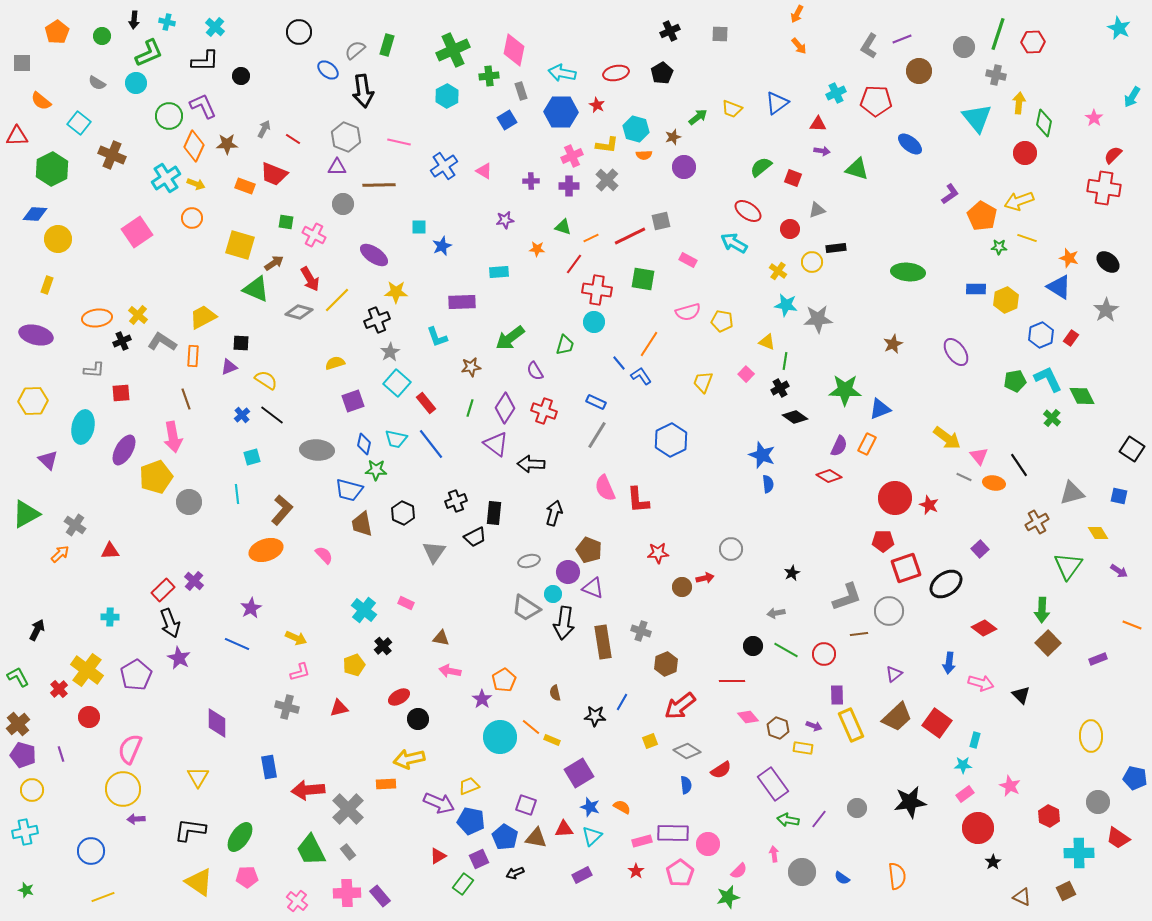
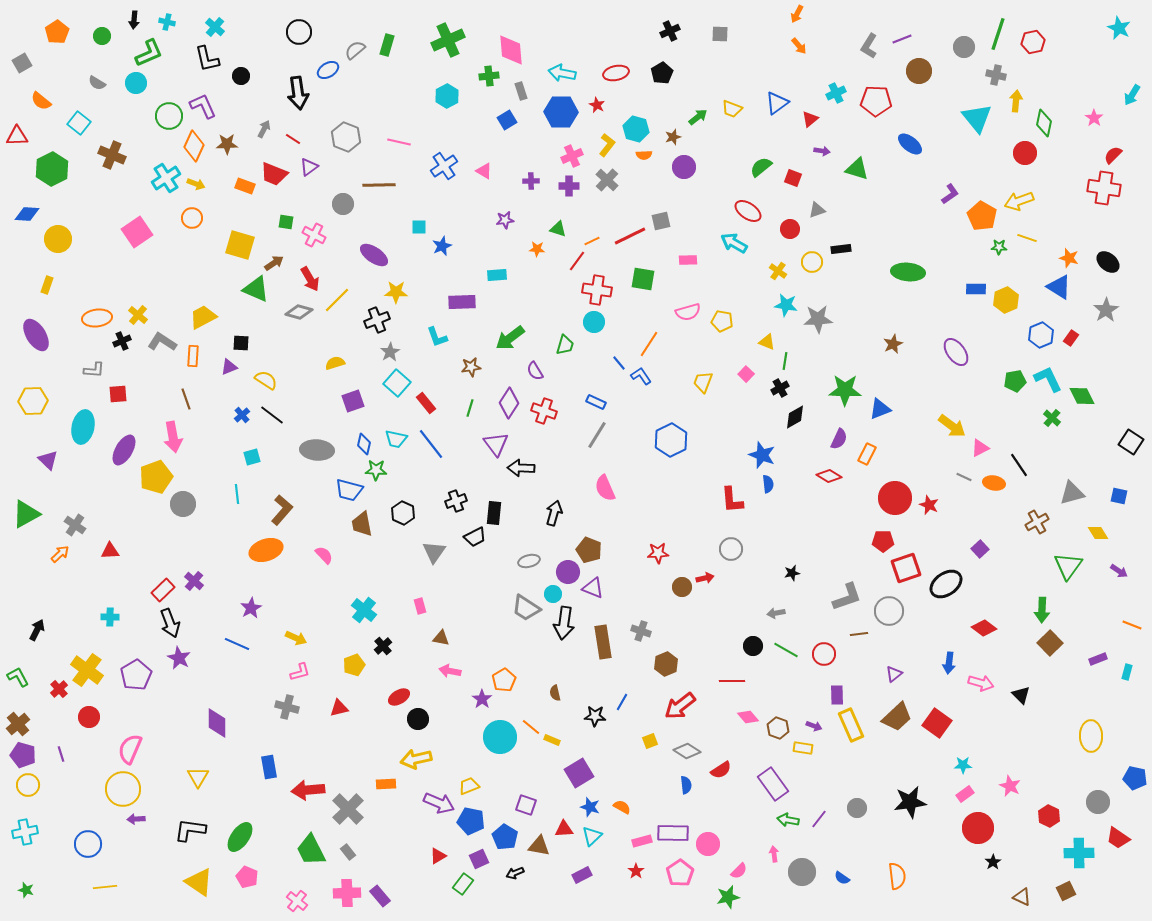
red hexagon at (1033, 42): rotated 10 degrees counterclockwise
green cross at (453, 50): moved 5 px left, 10 px up
pink diamond at (514, 50): moved 3 px left; rotated 16 degrees counterclockwise
black L-shape at (205, 61): moved 2 px right, 2 px up; rotated 76 degrees clockwise
gray square at (22, 63): rotated 30 degrees counterclockwise
blue ellipse at (328, 70): rotated 70 degrees counterclockwise
black arrow at (363, 91): moved 65 px left, 2 px down
cyan arrow at (1132, 97): moved 2 px up
yellow arrow at (1019, 103): moved 3 px left, 2 px up
red triangle at (818, 124): moved 8 px left, 5 px up; rotated 42 degrees counterclockwise
yellow L-shape at (607, 145): rotated 60 degrees counterclockwise
purple triangle at (337, 167): moved 28 px left; rotated 36 degrees counterclockwise
blue diamond at (35, 214): moved 8 px left
green triangle at (563, 227): moved 5 px left, 2 px down
orange line at (591, 238): moved 1 px right, 3 px down
black rectangle at (836, 248): moved 5 px right, 1 px down
pink rectangle at (688, 260): rotated 30 degrees counterclockwise
red line at (574, 264): moved 3 px right, 3 px up
cyan rectangle at (499, 272): moved 2 px left, 3 px down
purple ellipse at (36, 335): rotated 44 degrees clockwise
red square at (121, 393): moved 3 px left, 1 px down
purple diamond at (505, 408): moved 4 px right, 5 px up
black diamond at (795, 417): rotated 65 degrees counterclockwise
yellow arrow at (947, 438): moved 5 px right, 12 px up
purple triangle at (496, 444): rotated 16 degrees clockwise
orange rectangle at (867, 444): moved 10 px down
purple semicircle at (839, 446): moved 7 px up
black square at (1132, 449): moved 1 px left, 7 px up
pink triangle at (979, 456): moved 1 px right, 8 px up; rotated 42 degrees clockwise
black arrow at (531, 464): moved 10 px left, 4 px down
red L-shape at (638, 500): moved 94 px right
gray circle at (189, 502): moved 6 px left, 2 px down
black star at (792, 573): rotated 14 degrees clockwise
pink rectangle at (406, 603): moved 14 px right, 3 px down; rotated 49 degrees clockwise
brown square at (1048, 643): moved 2 px right
cyan rectangle at (975, 740): moved 152 px right, 68 px up
yellow arrow at (409, 759): moved 7 px right
yellow circle at (32, 790): moved 4 px left, 5 px up
brown triangle at (536, 838): moved 3 px right, 8 px down
blue circle at (91, 851): moved 3 px left, 7 px up
pink pentagon at (247, 877): rotated 25 degrees clockwise
yellow line at (103, 897): moved 2 px right, 10 px up; rotated 15 degrees clockwise
